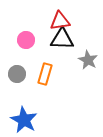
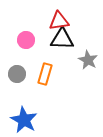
red triangle: moved 1 px left
